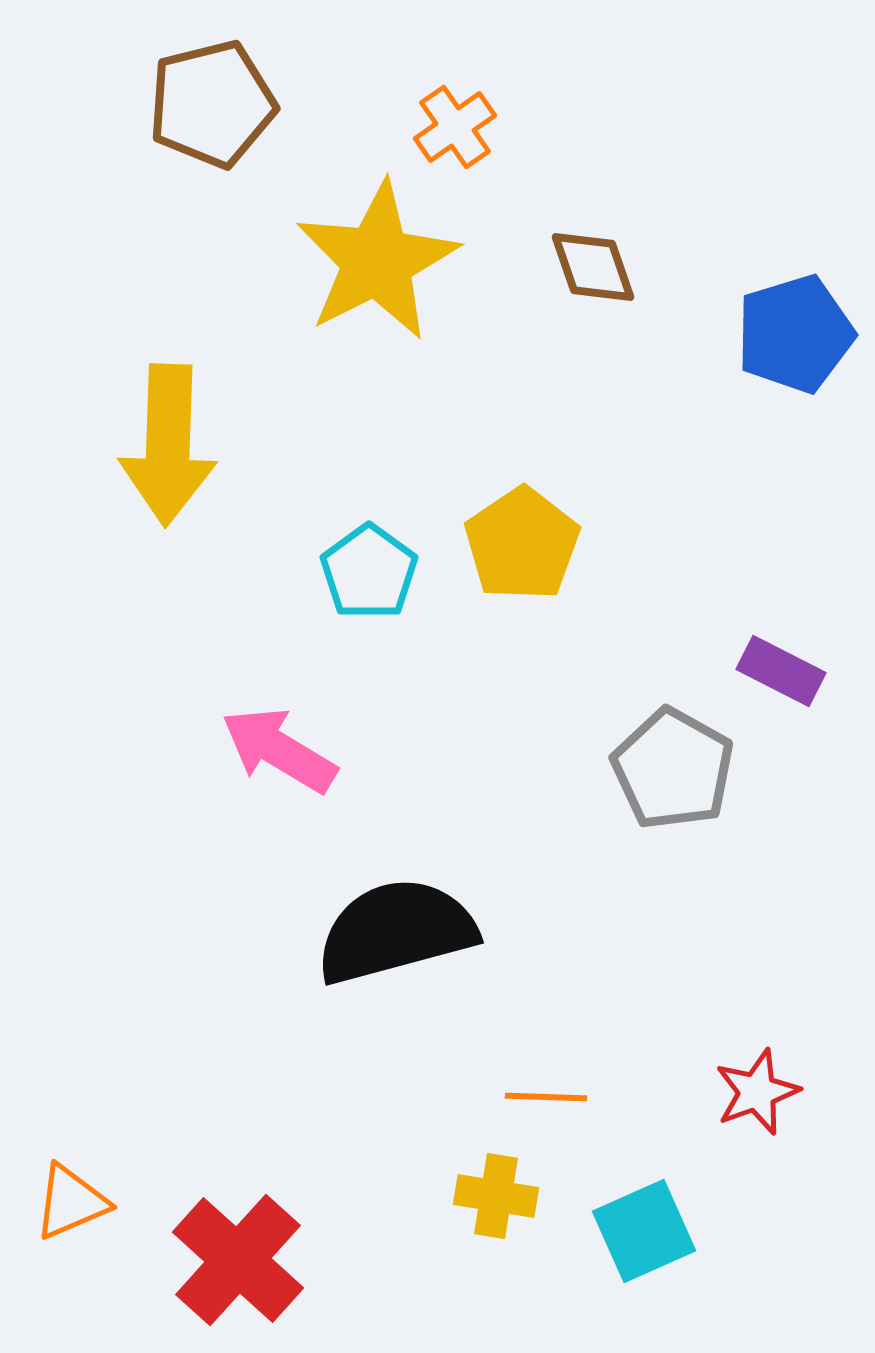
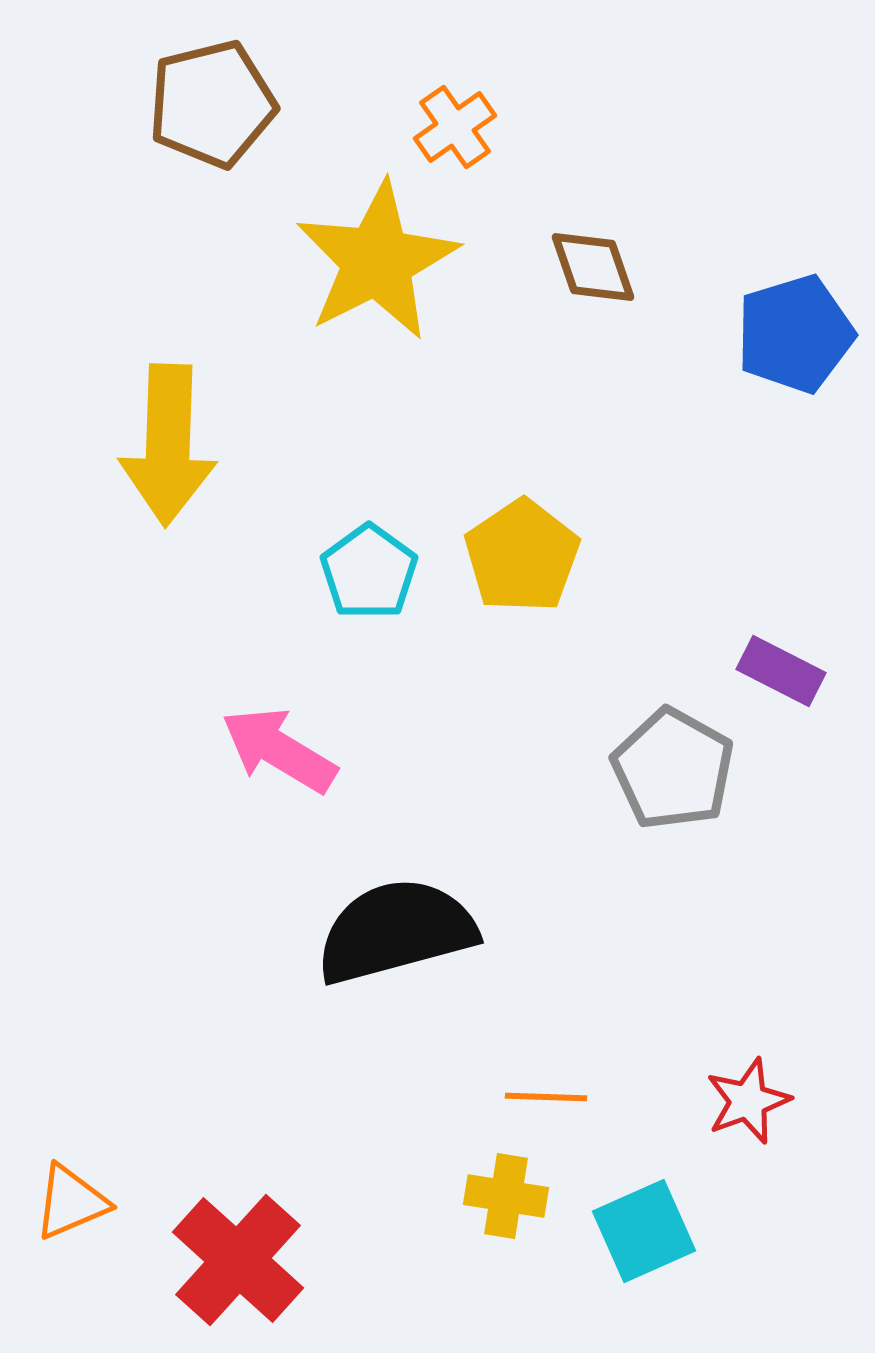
yellow pentagon: moved 12 px down
red star: moved 9 px left, 9 px down
yellow cross: moved 10 px right
